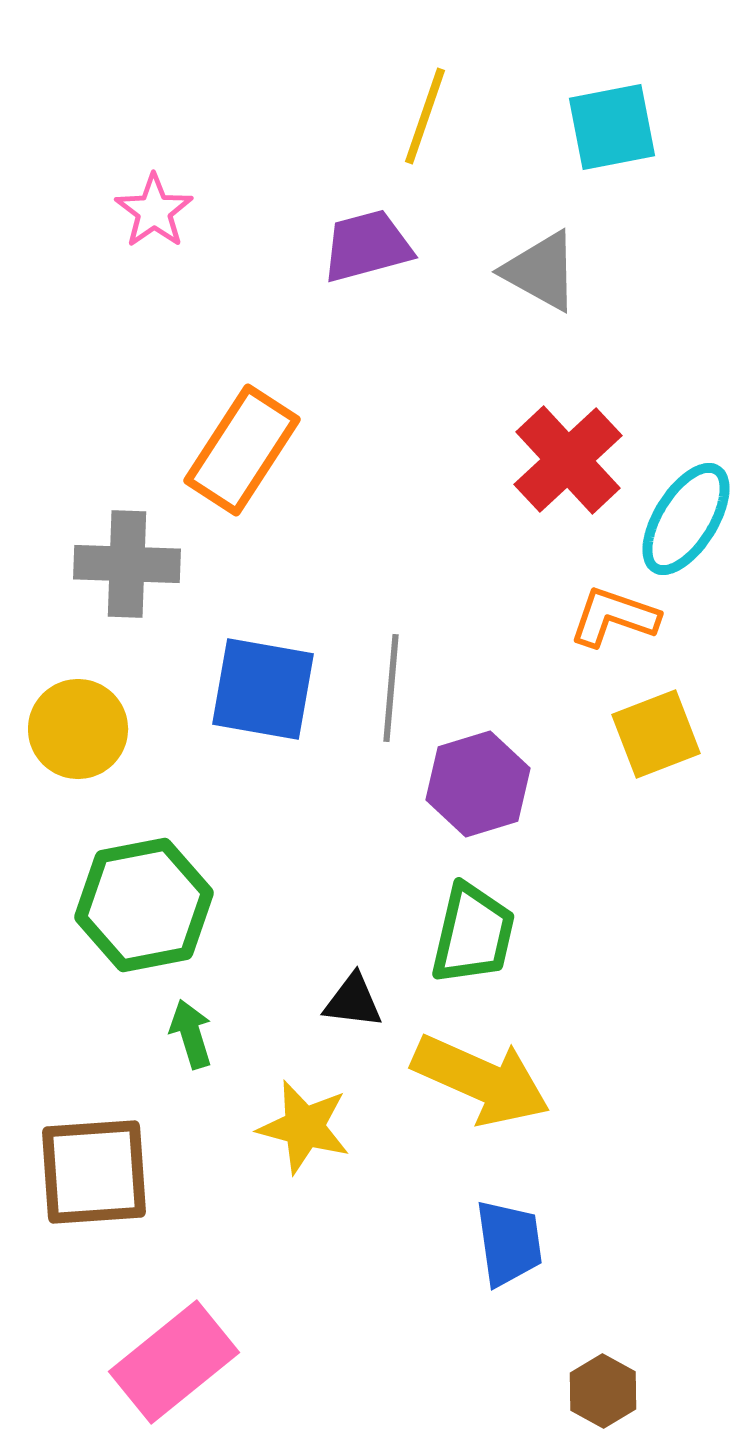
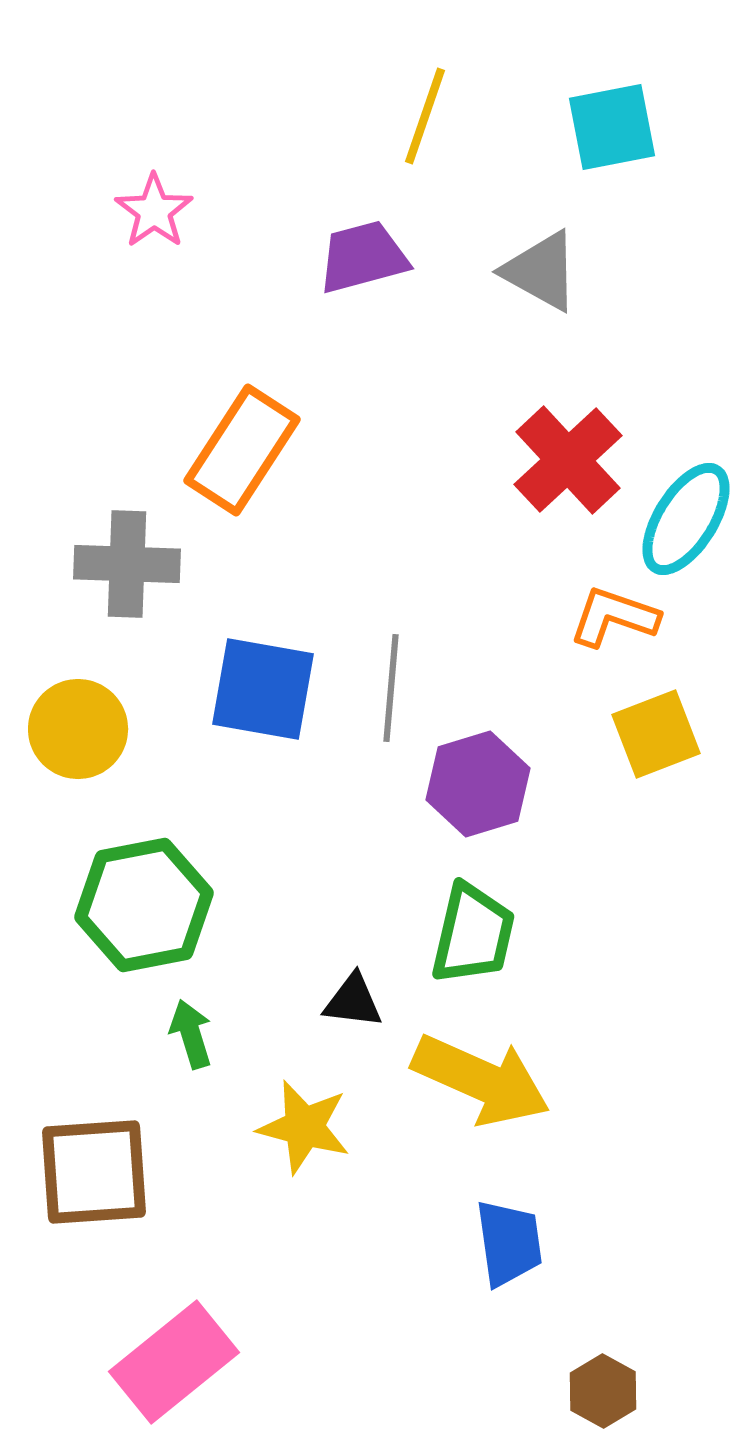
purple trapezoid: moved 4 px left, 11 px down
